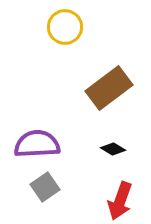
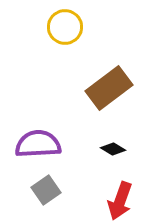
purple semicircle: moved 1 px right
gray square: moved 1 px right, 3 px down
